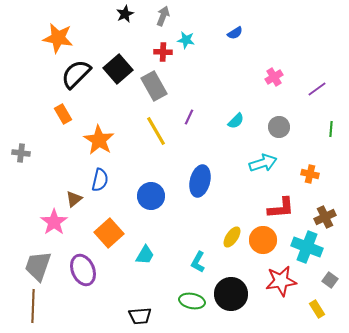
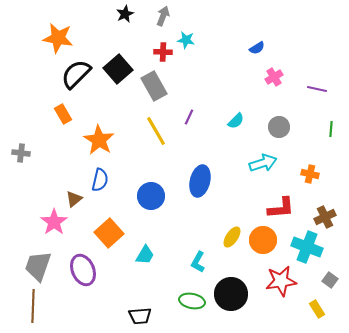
blue semicircle at (235, 33): moved 22 px right, 15 px down
purple line at (317, 89): rotated 48 degrees clockwise
